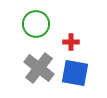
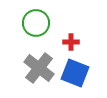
green circle: moved 1 px up
blue square: rotated 12 degrees clockwise
